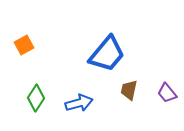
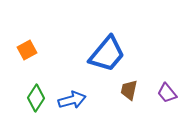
orange square: moved 3 px right, 5 px down
blue arrow: moved 7 px left, 3 px up
